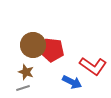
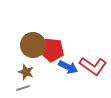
blue arrow: moved 4 px left, 15 px up
